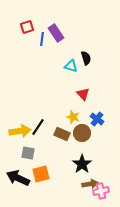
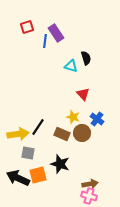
blue line: moved 3 px right, 2 px down
yellow arrow: moved 2 px left, 3 px down
black star: moved 22 px left; rotated 18 degrees counterclockwise
orange square: moved 3 px left, 1 px down
pink cross: moved 12 px left, 5 px down; rotated 28 degrees clockwise
